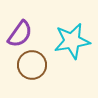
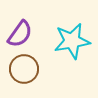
brown circle: moved 8 px left, 4 px down
